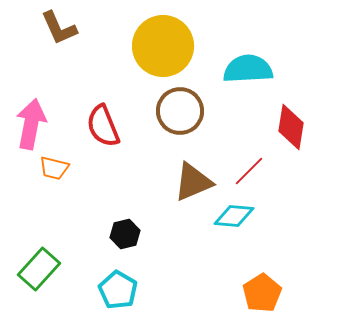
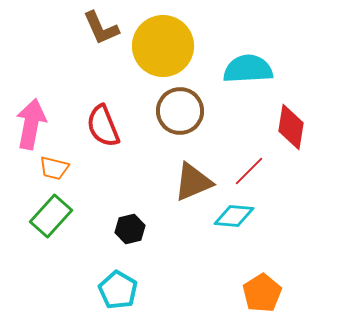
brown L-shape: moved 42 px right
black hexagon: moved 5 px right, 5 px up
green rectangle: moved 12 px right, 53 px up
